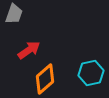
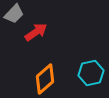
gray trapezoid: rotated 25 degrees clockwise
red arrow: moved 7 px right, 18 px up
